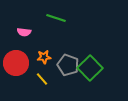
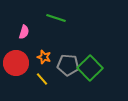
pink semicircle: rotated 80 degrees counterclockwise
orange star: rotated 24 degrees clockwise
gray pentagon: rotated 15 degrees counterclockwise
